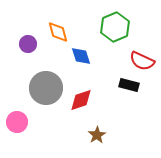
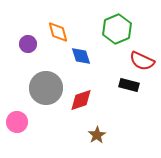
green hexagon: moved 2 px right, 2 px down
